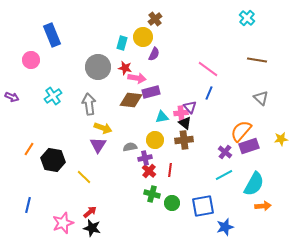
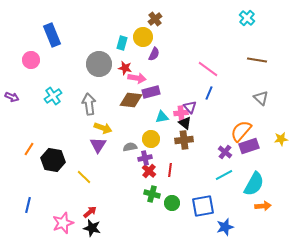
gray circle at (98, 67): moved 1 px right, 3 px up
yellow circle at (155, 140): moved 4 px left, 1 px up
